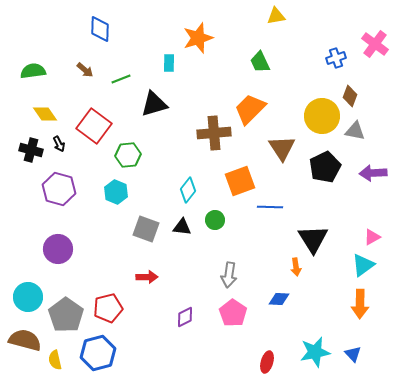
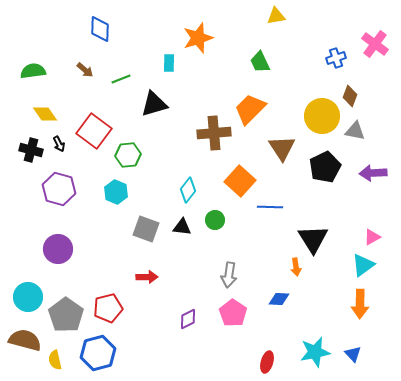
red square at (94, 126): moved 5 px down
orange square at (240, 181): rotated 28 degrees counterclockwise
purple diamond at (185, 317): moved 3 px right, 2 px down
